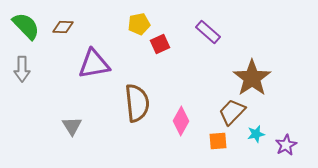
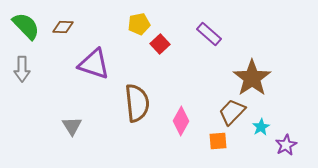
purple rectangle: moved 1 px right, 2 px down
red square: rotated 18 degrees counterclockwise
purple triangle: rotated 28 degrees clockwise
cyan star: moved 5 px right, 7 px up; rotated 18 degrees counterclockwise
